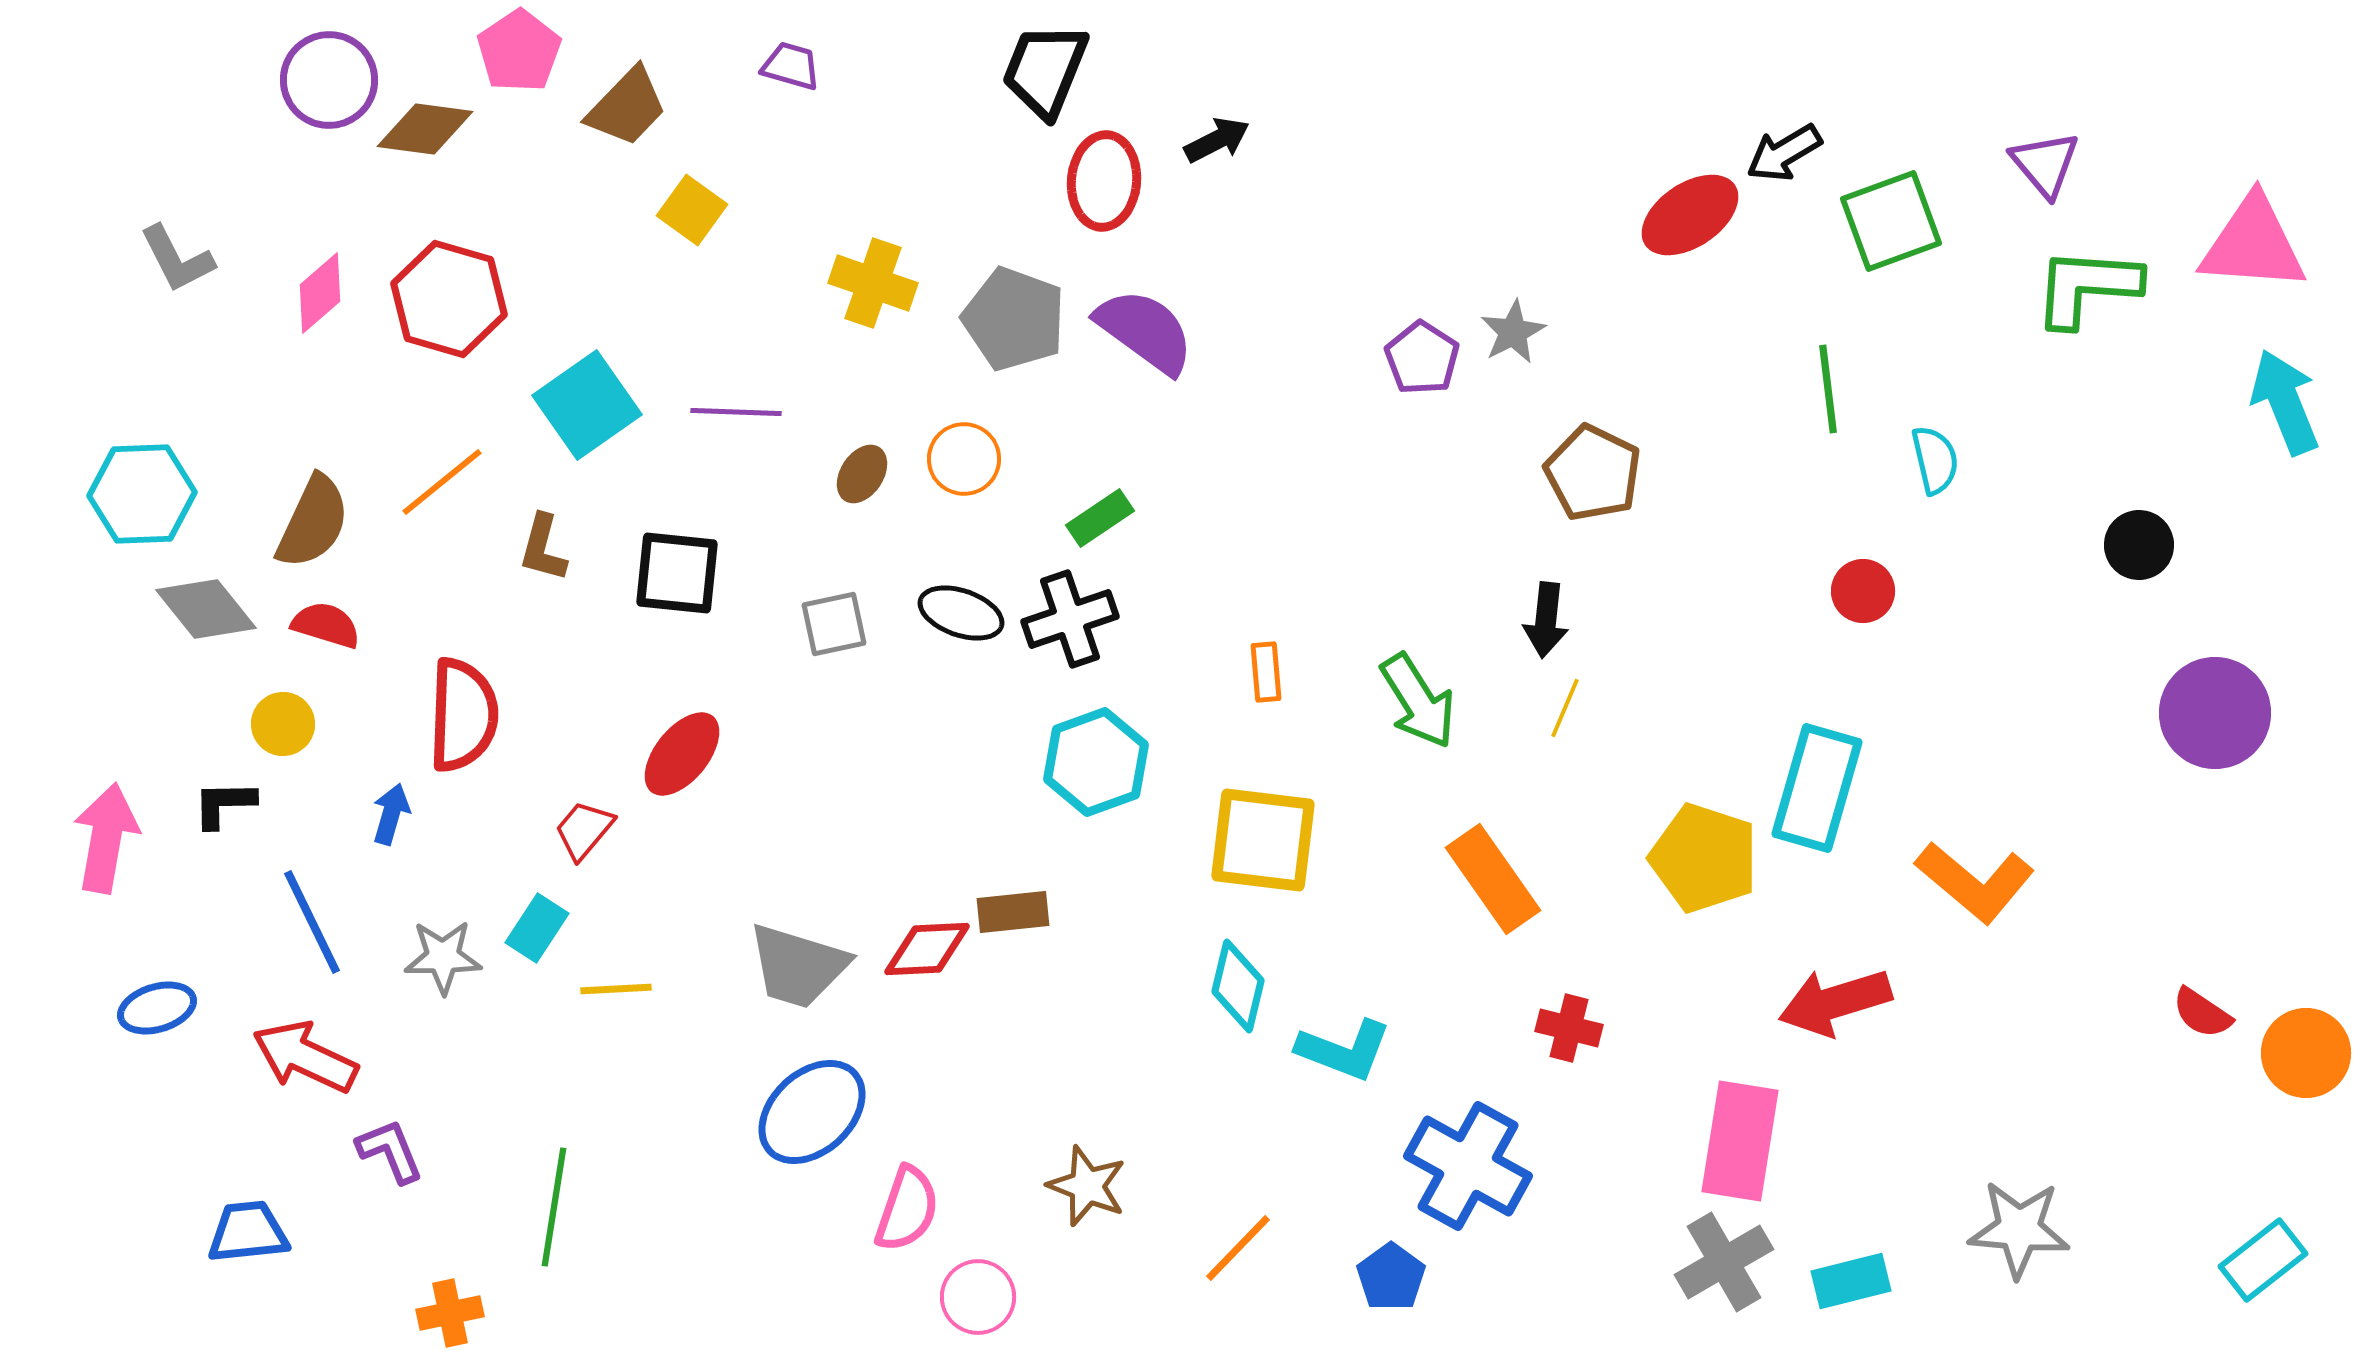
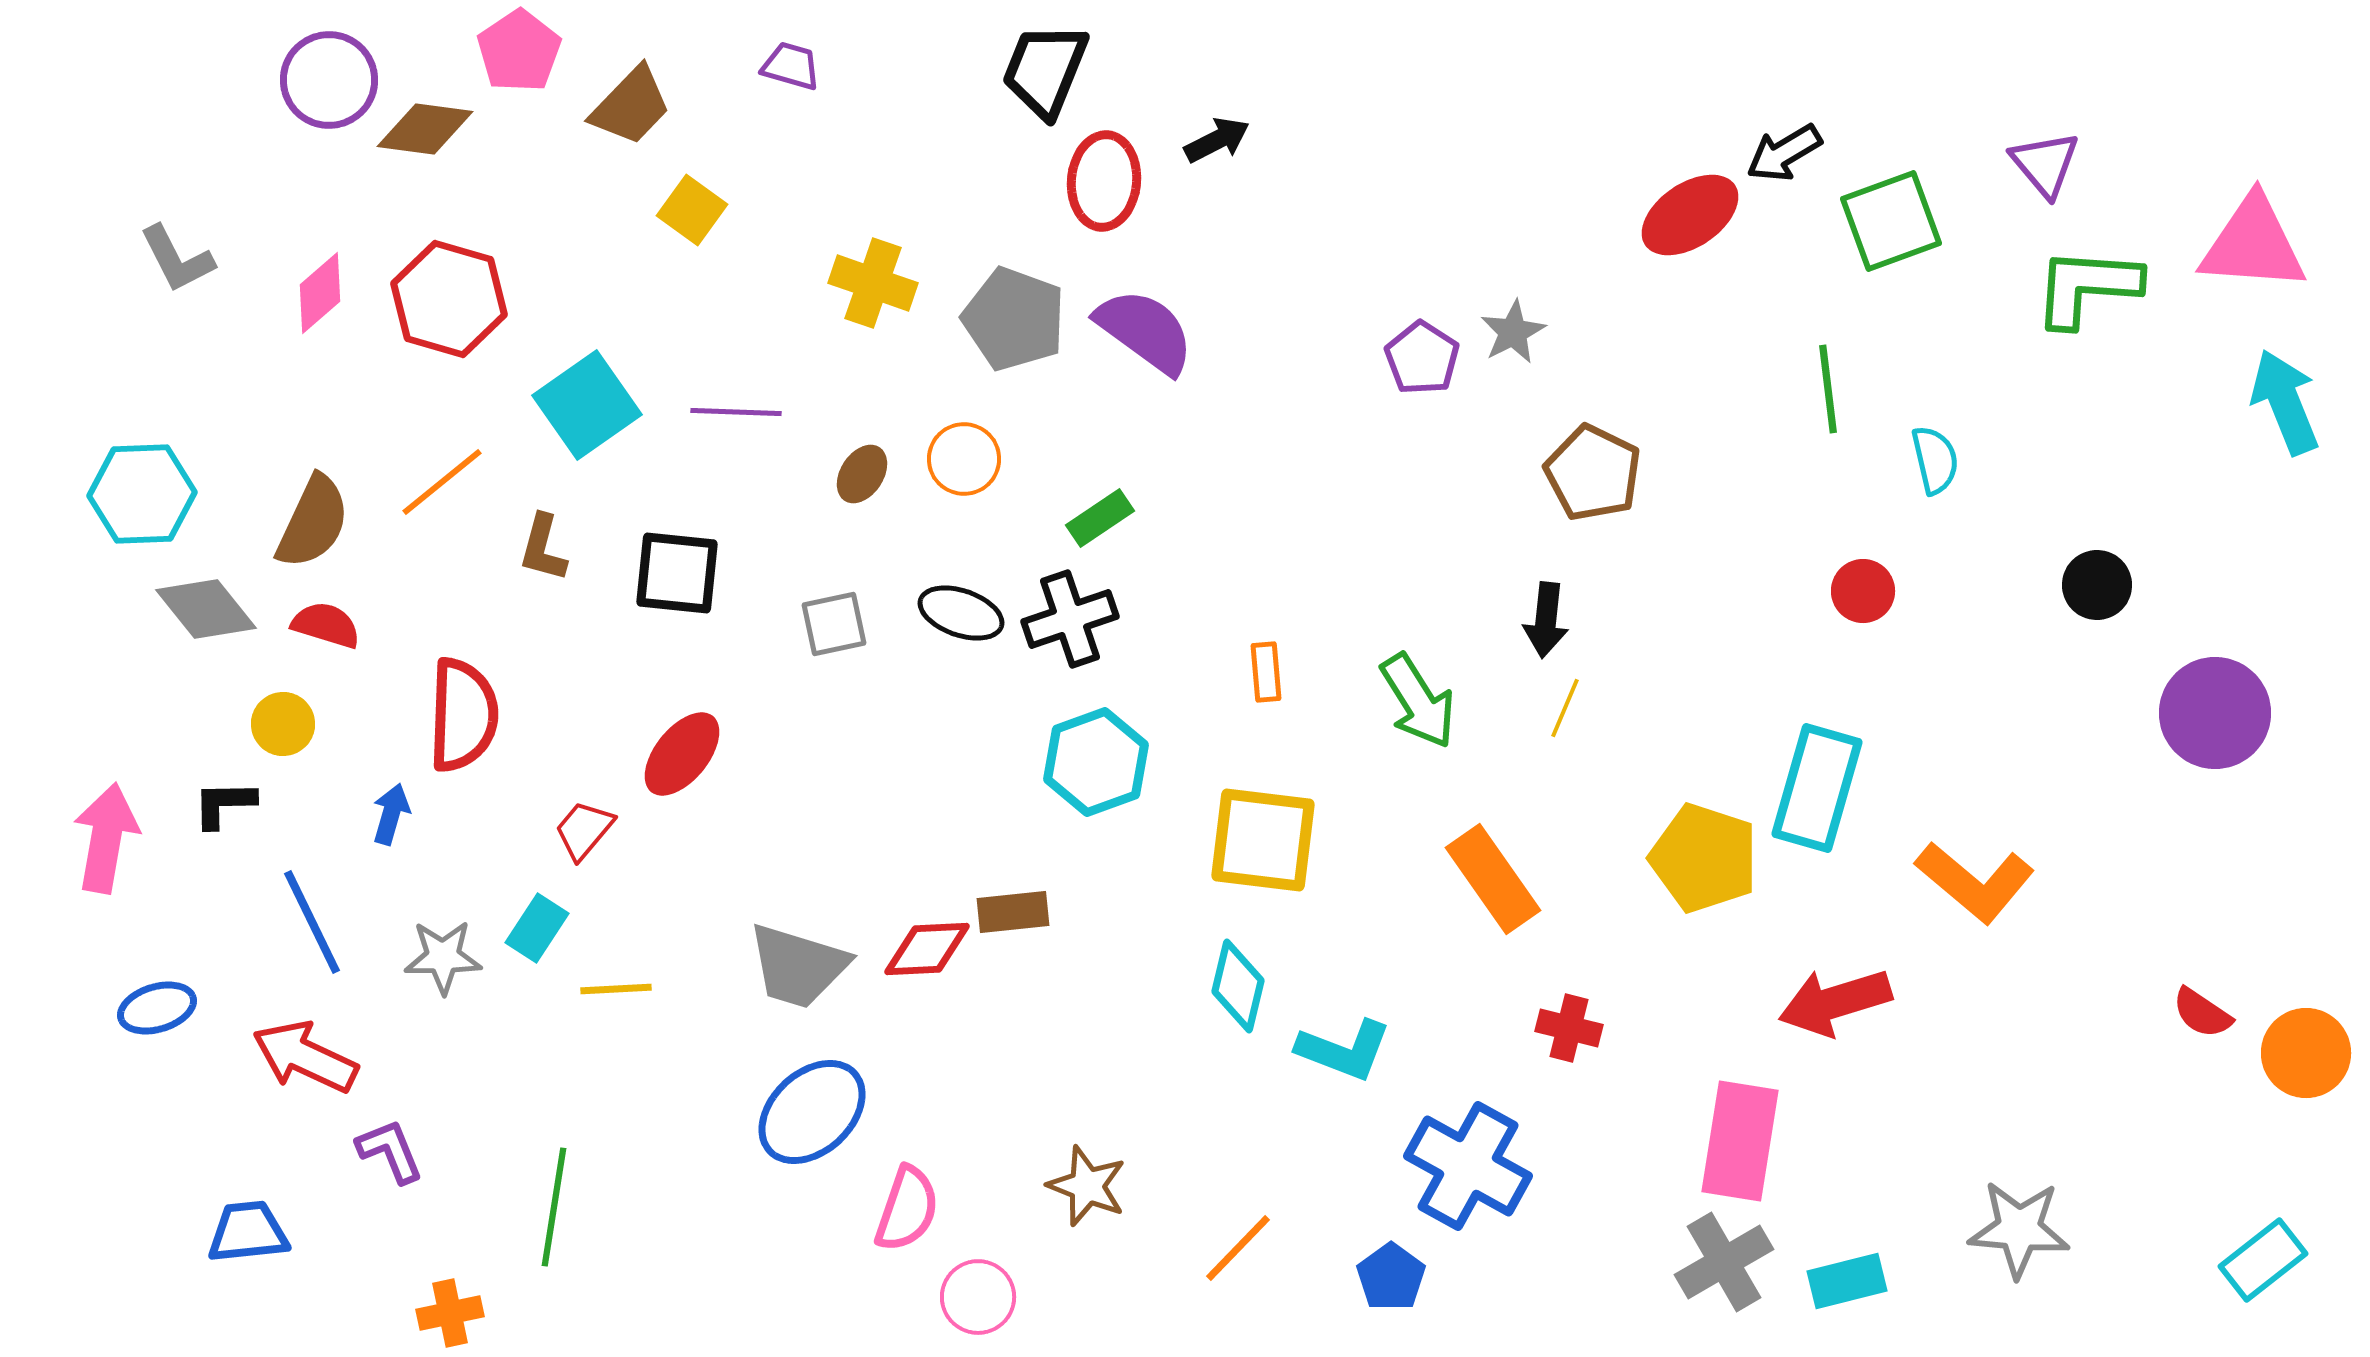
brown trapezoid at (627, 107): moved 4 px right, 1 px up
black circle at (2139, 545): moved 42 px left, 40 px down
cyan rectangle at (1851, 1281): moved 4 px left
